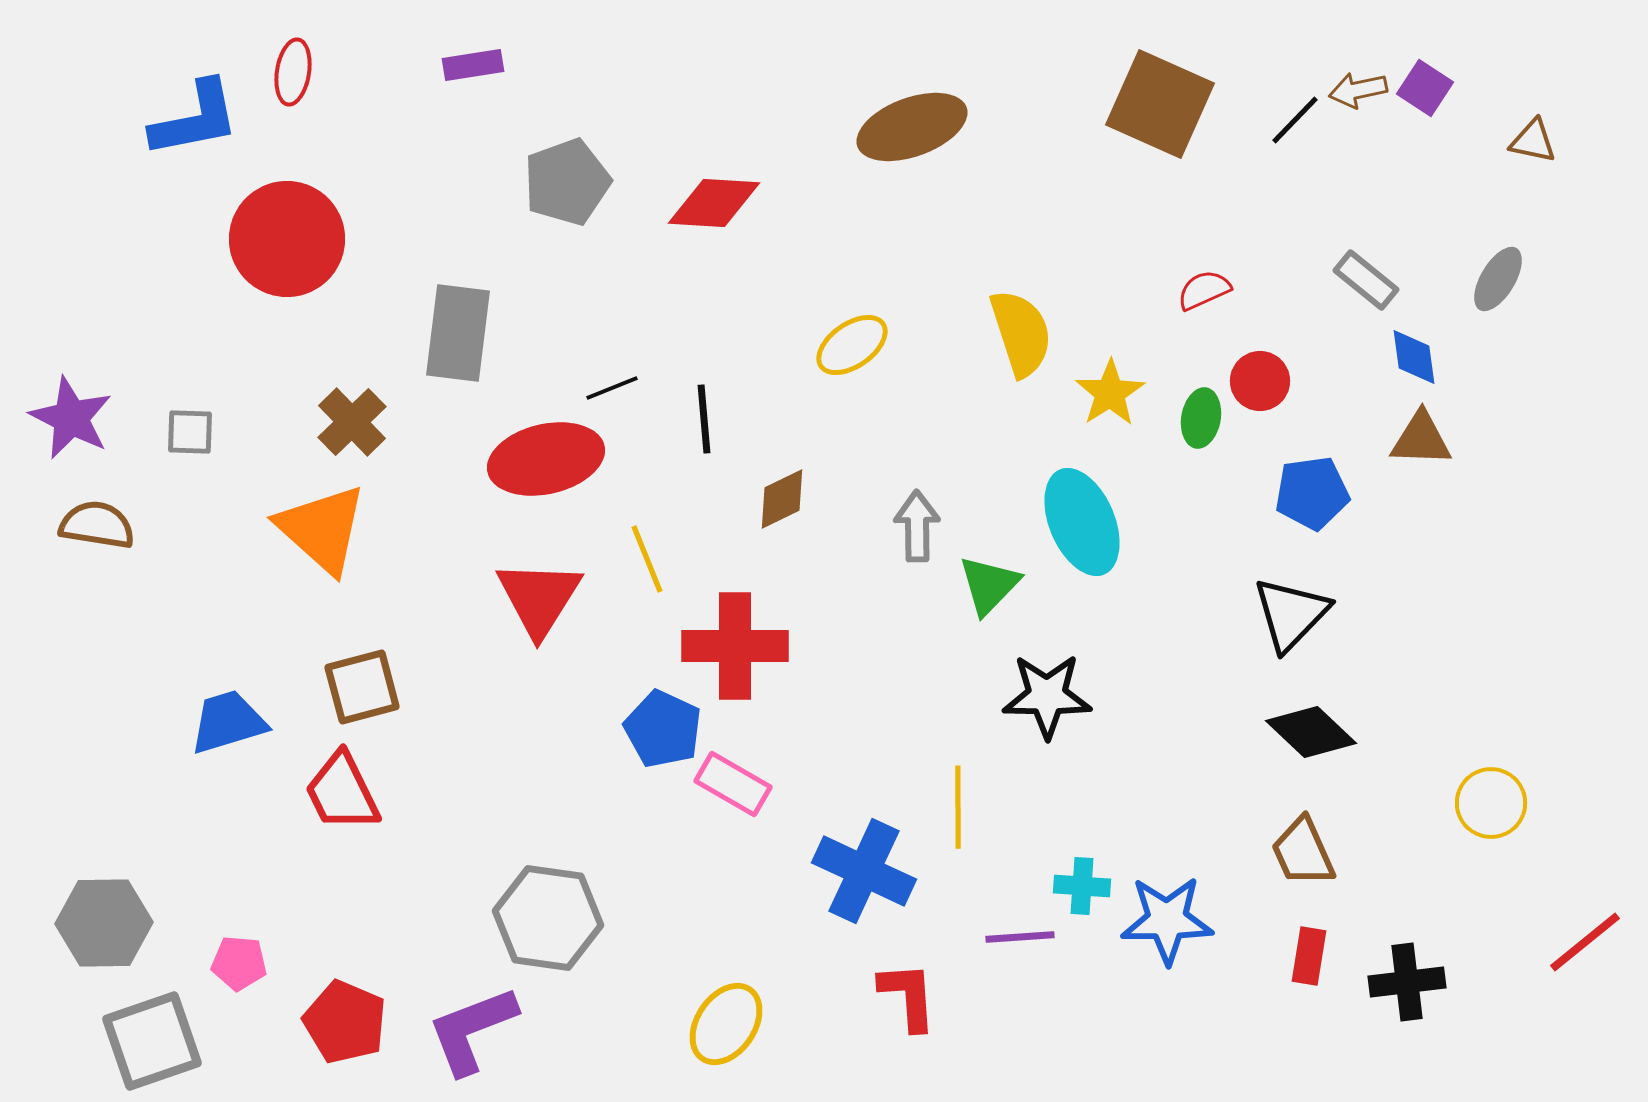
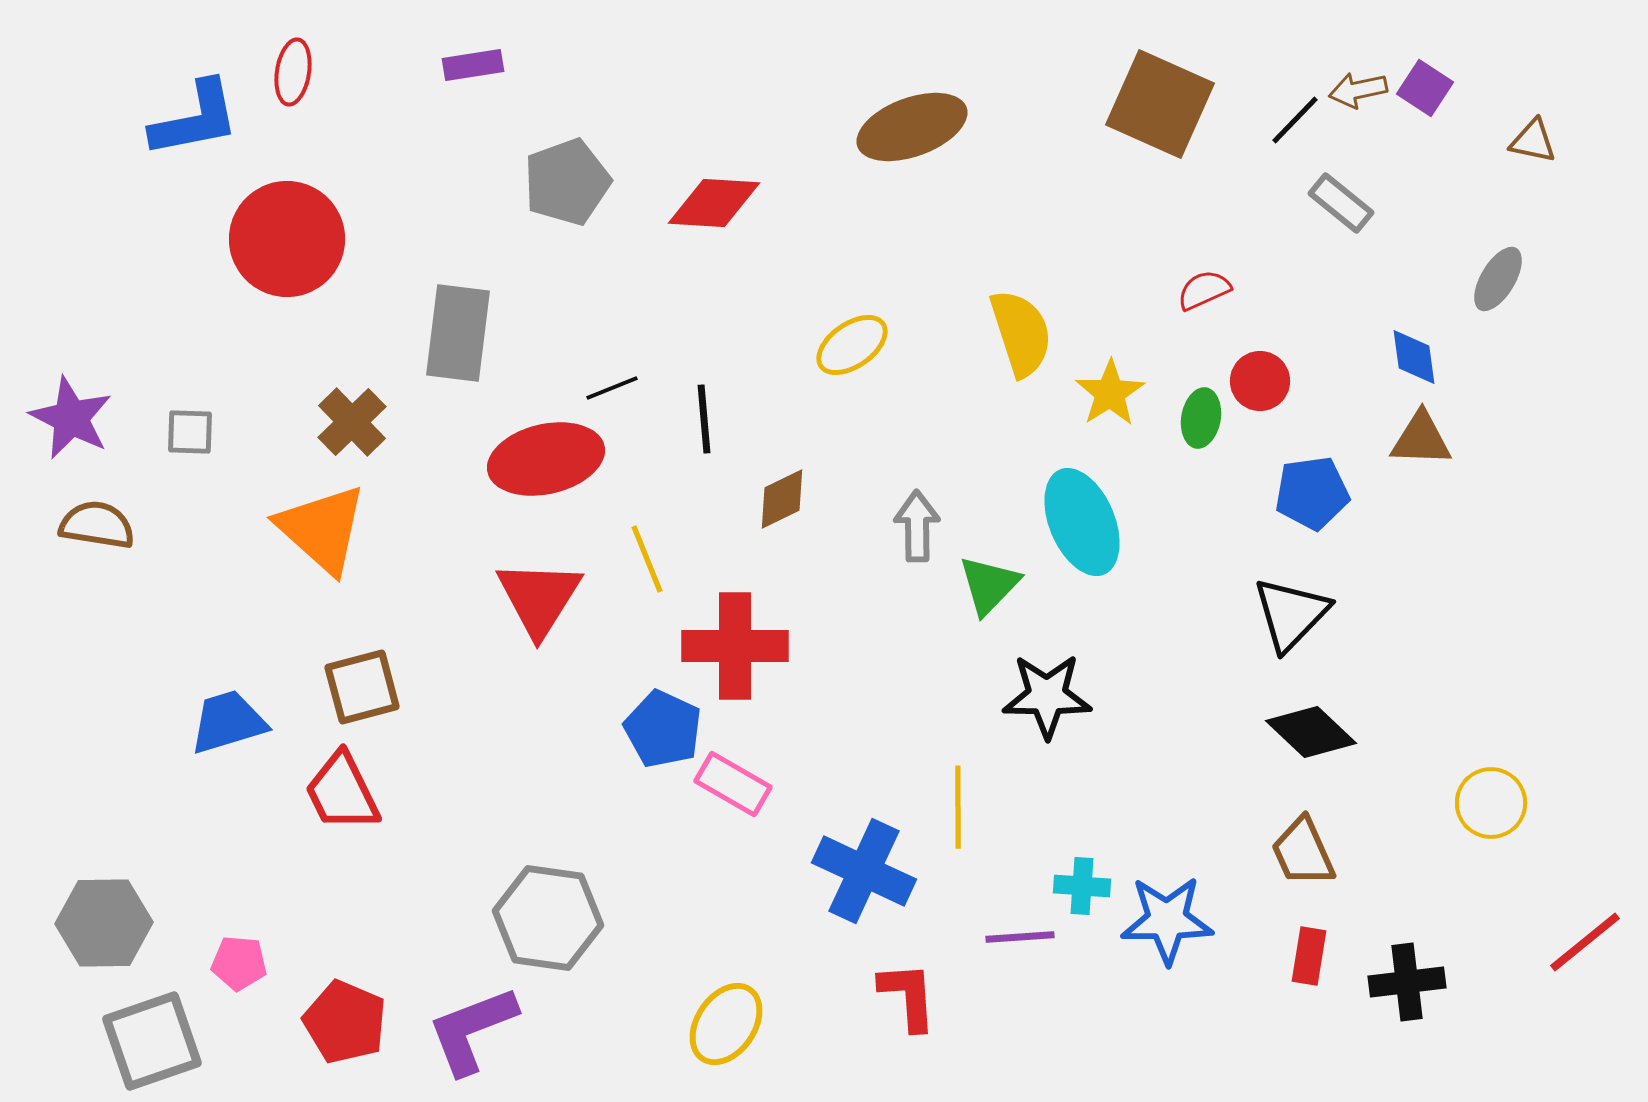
gray rectangle at (1366, 280): moved 25 px left, 77 px up
